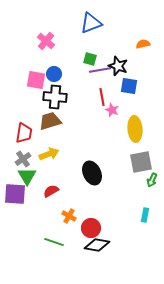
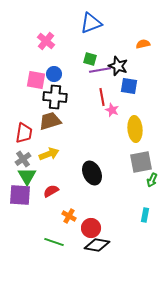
purple square: moved 5 px right, 1 px down
